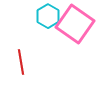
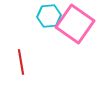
cyan hexagon: moved 1 px right; rotated 25 degrees clockwise
